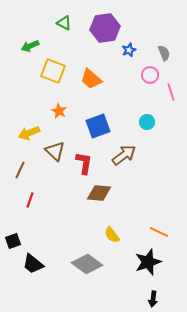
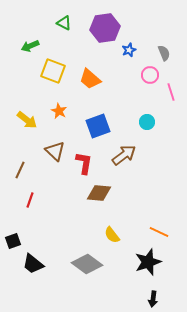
orange trapezoid: moved 1 px left
yellow arrow: moved 2 px left, 13 px up; rotated 120 degrees counterclockwise
